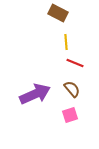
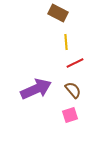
red line: rotated 48 degrees counterclockwise
brown semicircle: moved 1 px right, 1 px down
purple arrow: moved 1 px right, 5 px up
